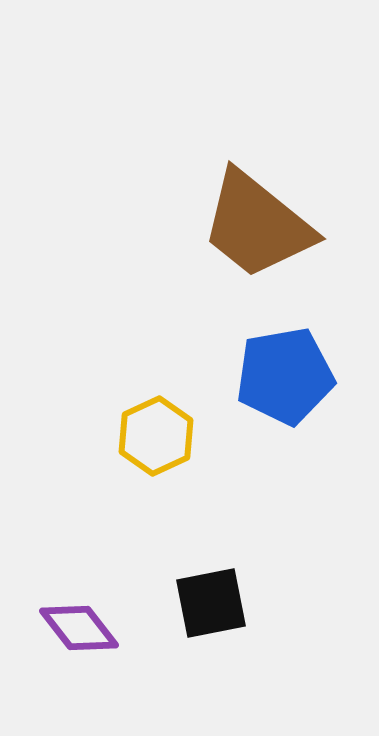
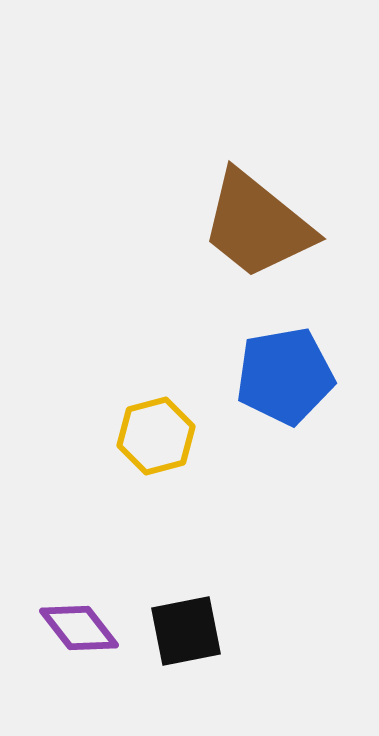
yellow hexagon: rotated 10 degrees clockwise
black square: moved 25 px left, 28 px down
